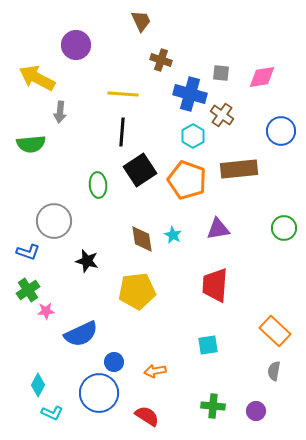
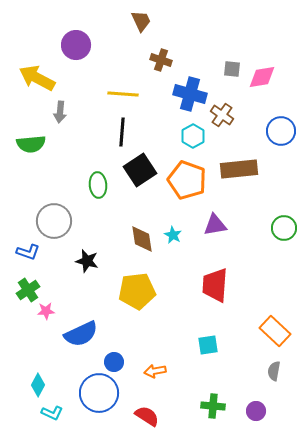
gray square at (221, 73): moved 11 px right, 4 px up
purple triangle at (218, 229): moved 3 px left, 4 px up
